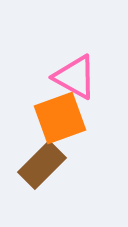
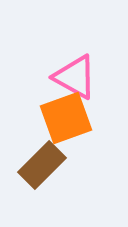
orange square: moved 6 px right
